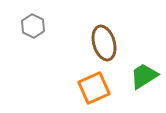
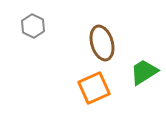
brown ellipse: moved 2 px left
green trapezoid: moved 4 px up
